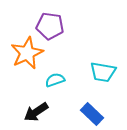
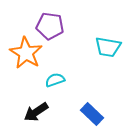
orange star: moved 1 px left; rotated 16 degrees counterclockwise
cyan trapezoid: moved 5 px right, 25 px up
